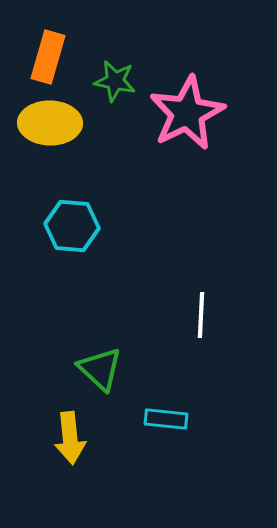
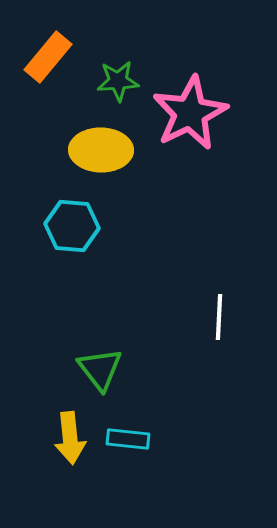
orange rectangle: rotated 24 degrees clockwise
green star: moved 3 px right; rotated 15 degrees counterclockwise
pink star: moved 3 px right
yellow ellipse: moved 51 px right, 27 px down
white line: moved 18 px right, 2 px down
green triangle: rotated 9 degrees clockwise
cyan rectangle: moved 38 px left, 20 px down
